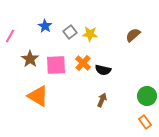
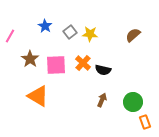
green circle: moved 14 px left, 6 px down
orange rectangle: rotated 16 degrees clockwise
